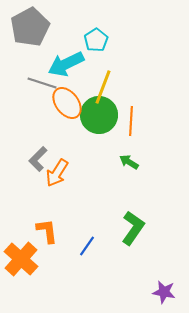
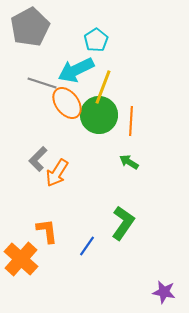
cyan arrow: moved 10 px right, 6 px down
green L-shape: moved 10 px left, 5 px up
